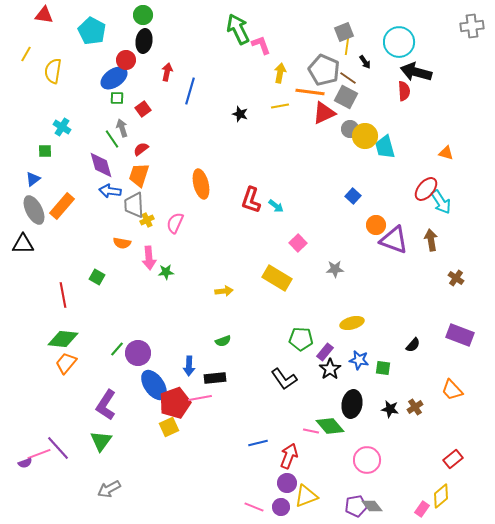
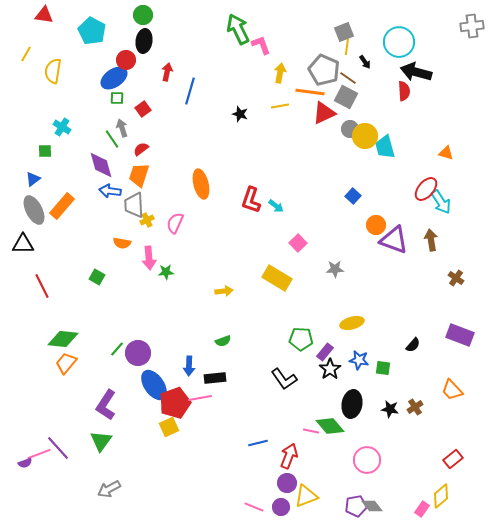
red line at (63, 295): moved 21 px left, 9 px up; rotated 15 degrees counterclockwise
